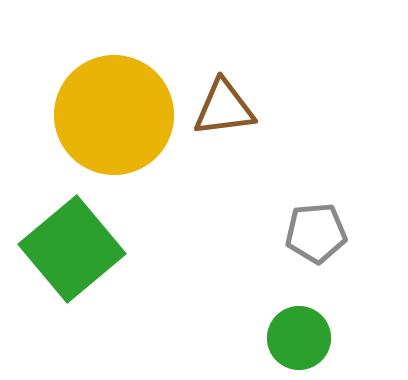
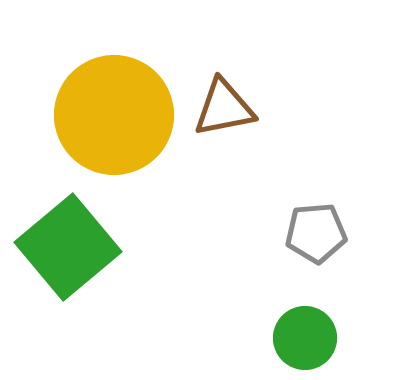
brown triangle: rotated 4 degrees counterclockwise
green square: moved 4 px left, 2 px up
green circle: moved 6 px right
